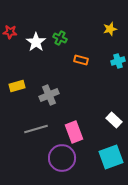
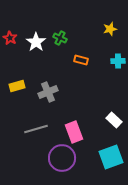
red star: moved 6 px down; rotated 24 degrees clockwise
cyan cross: rotated 16 degrees clockwise
gray cross: moved 1 px left, 3 px up
